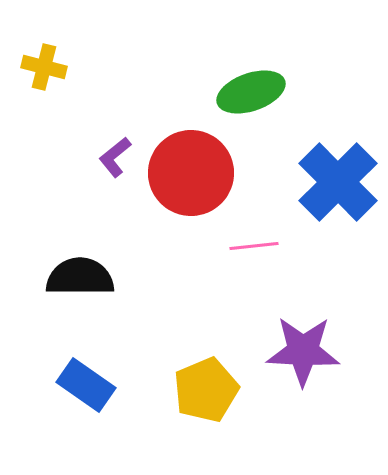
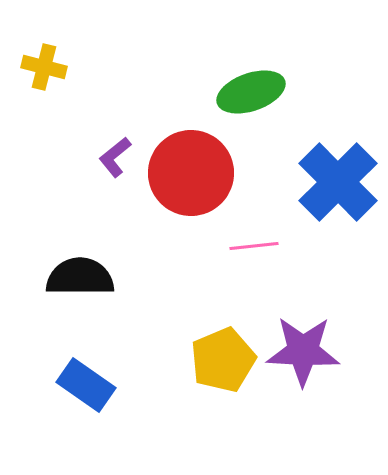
yellow pentagon: moved 17 px right, 30 px up
